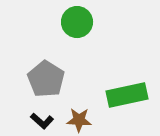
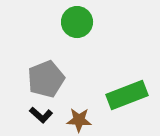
gray pentagon: rotated 18 degrees clockwise
green rectangle: rotated 9 degrees counterclockwise
black L-shape: moved 1 px left, 6 px up
